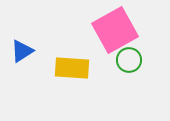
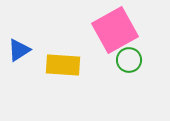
blue triangle: moved 3 px left, 1 px up
yellow rectangle: moved 9 px left, 3 px up
